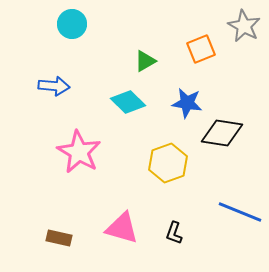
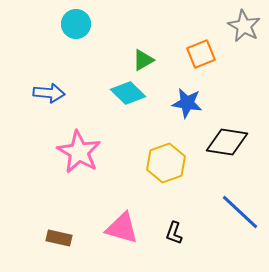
cyan circle: moved 4 px right
orange square: moved 5 px down
green triangle: moved 2 px left, 1 px up
blue arrow: moved 5 px left, 7 px down
cyan diamond: moved 9 px up
black diamond: moved 5 px right, 9 px down
yellow hexagon: moved 2 px left
blue line: rotated 21 degrees clockwise
